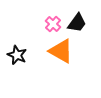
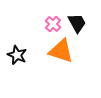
black trapezoid: rotated 65 degrees counterclockwise
orange triangle: rotated 12 degrees counterclockwise
